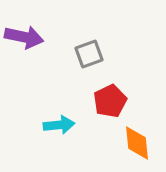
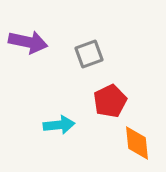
purple arrow: moved 4 px right, 5 px down
